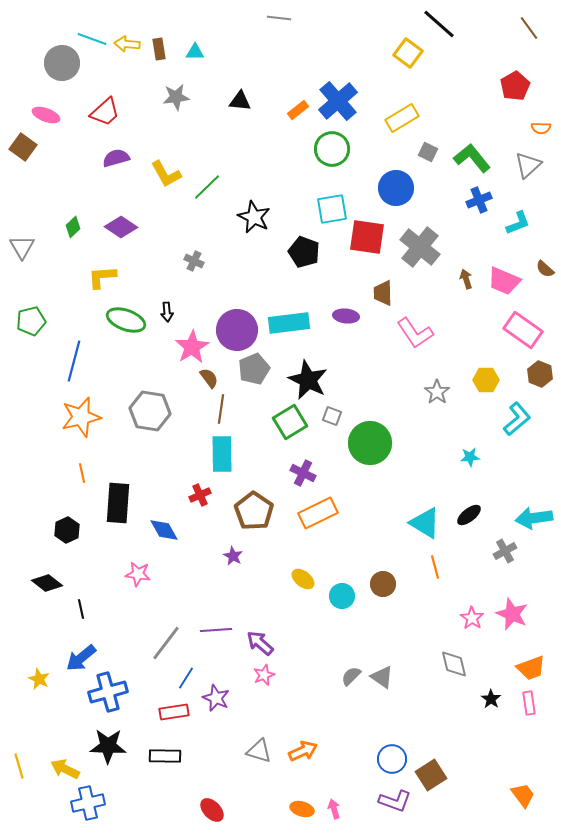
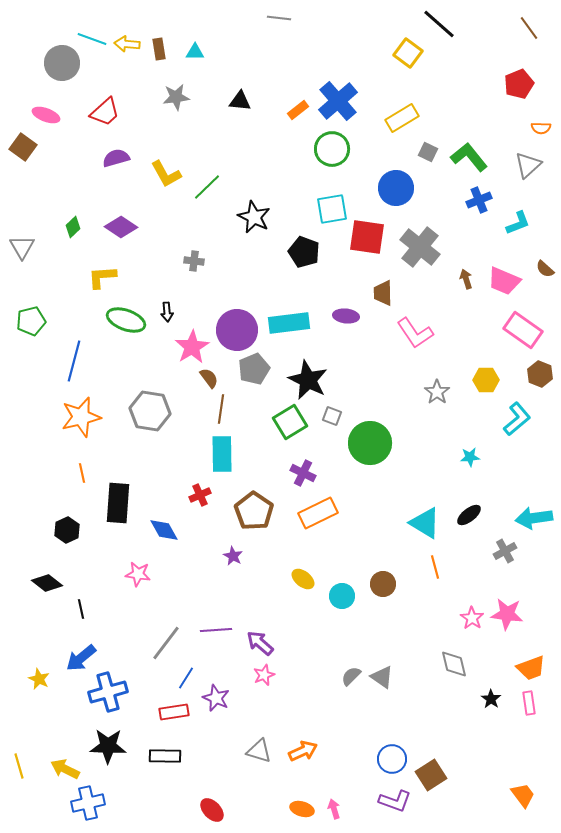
red pentagon at (515, 86): moved 4 px right, 2 px up; rotated 8 degrees clockwise
green L-shape at (472, 158): moved 3 px left, 1 px up
gray cross at (194, 261): rotated 18 degrees counterclockwise
pink star at (512, 614): moved 5 px left; rotated 16 degrees counterclockwise
